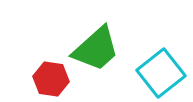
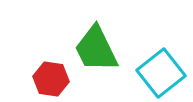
green trapezoid: rotated 106 degrees clockwise
